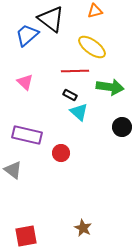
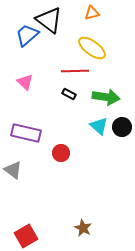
orange triangle: moved 3 px left, 2 px down
black triangle: moved 2 px left, 1 px down
yellow ellipse: moved 1 px down
green arrow: moved 4 px left, 10 px down
black rectangle: moved 1 px left, 1 px up
cyan triangle: moved 20 px right, 14 px down
purple rectangle: moved 1 px left, 2 px up
red square: rotated 20 degrees counterclockwise
